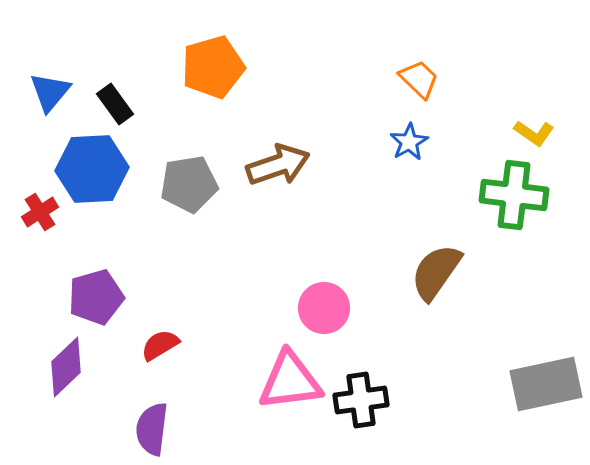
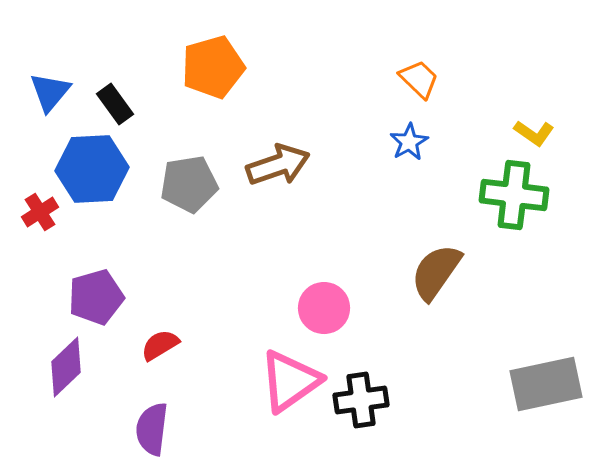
pink triangle: rotated 28 degrees counterclockwise
